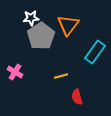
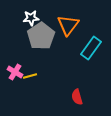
cyan rectangle: moved 4 px left, 4 px up
yellow line: moved 31 px left
